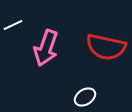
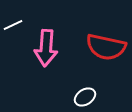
pink arrow: rotated 15 degrees counterclockwise
